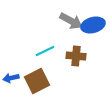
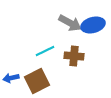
gray arrow: moved 1 px left, 2 px down
brown cross: moved 2 px left
